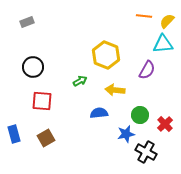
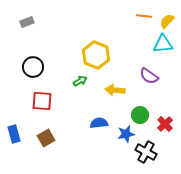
yellow hexagon: moved 10 px left
purple semicircle: moved 2 px right, 6 px down; rotated 96 degrees clockwise
blue semicircle: moved 10 px down
